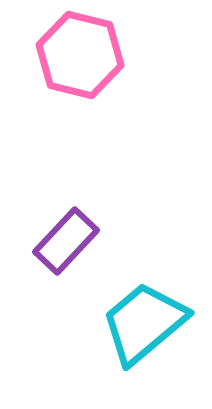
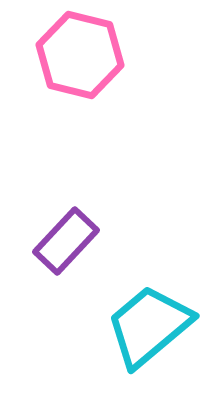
cyan trapezoid: moved 5 px right, 3 px down
